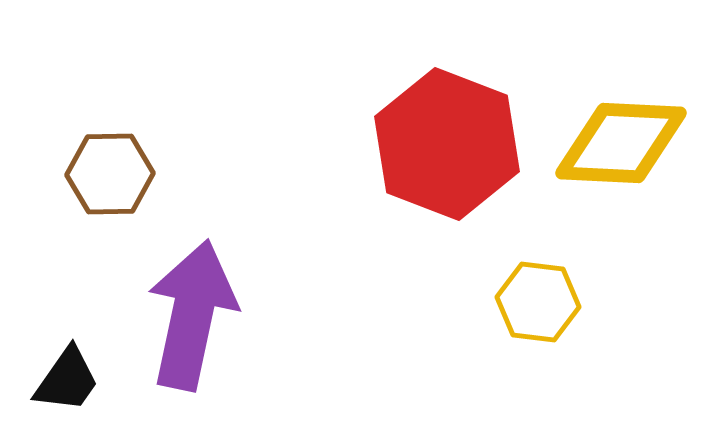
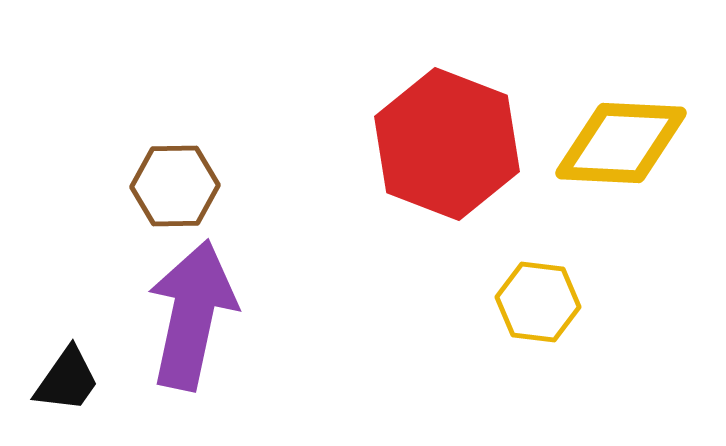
brown hexagon: moved 65 px right, 12 px down
